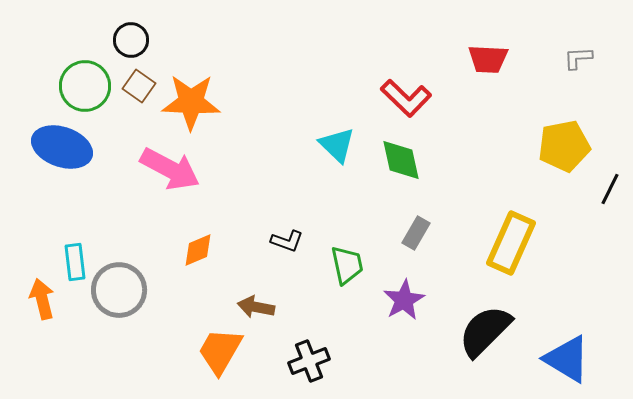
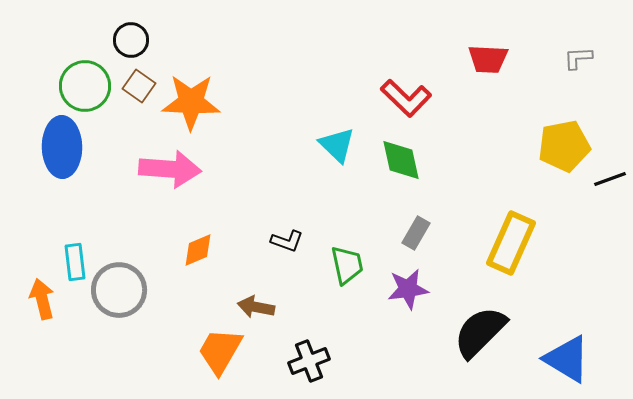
blue ellipse: rotated 70 degrees clockwise
pink arrow: rotated 24 degrees counterclockwise
black line: moved 10 px up; rotated 44 degrees clockwise
purple star: moved 4 px right, 11 px up; rotated 21 degrees clockwise
black semicircle: moved 5 px left, 1 px down
